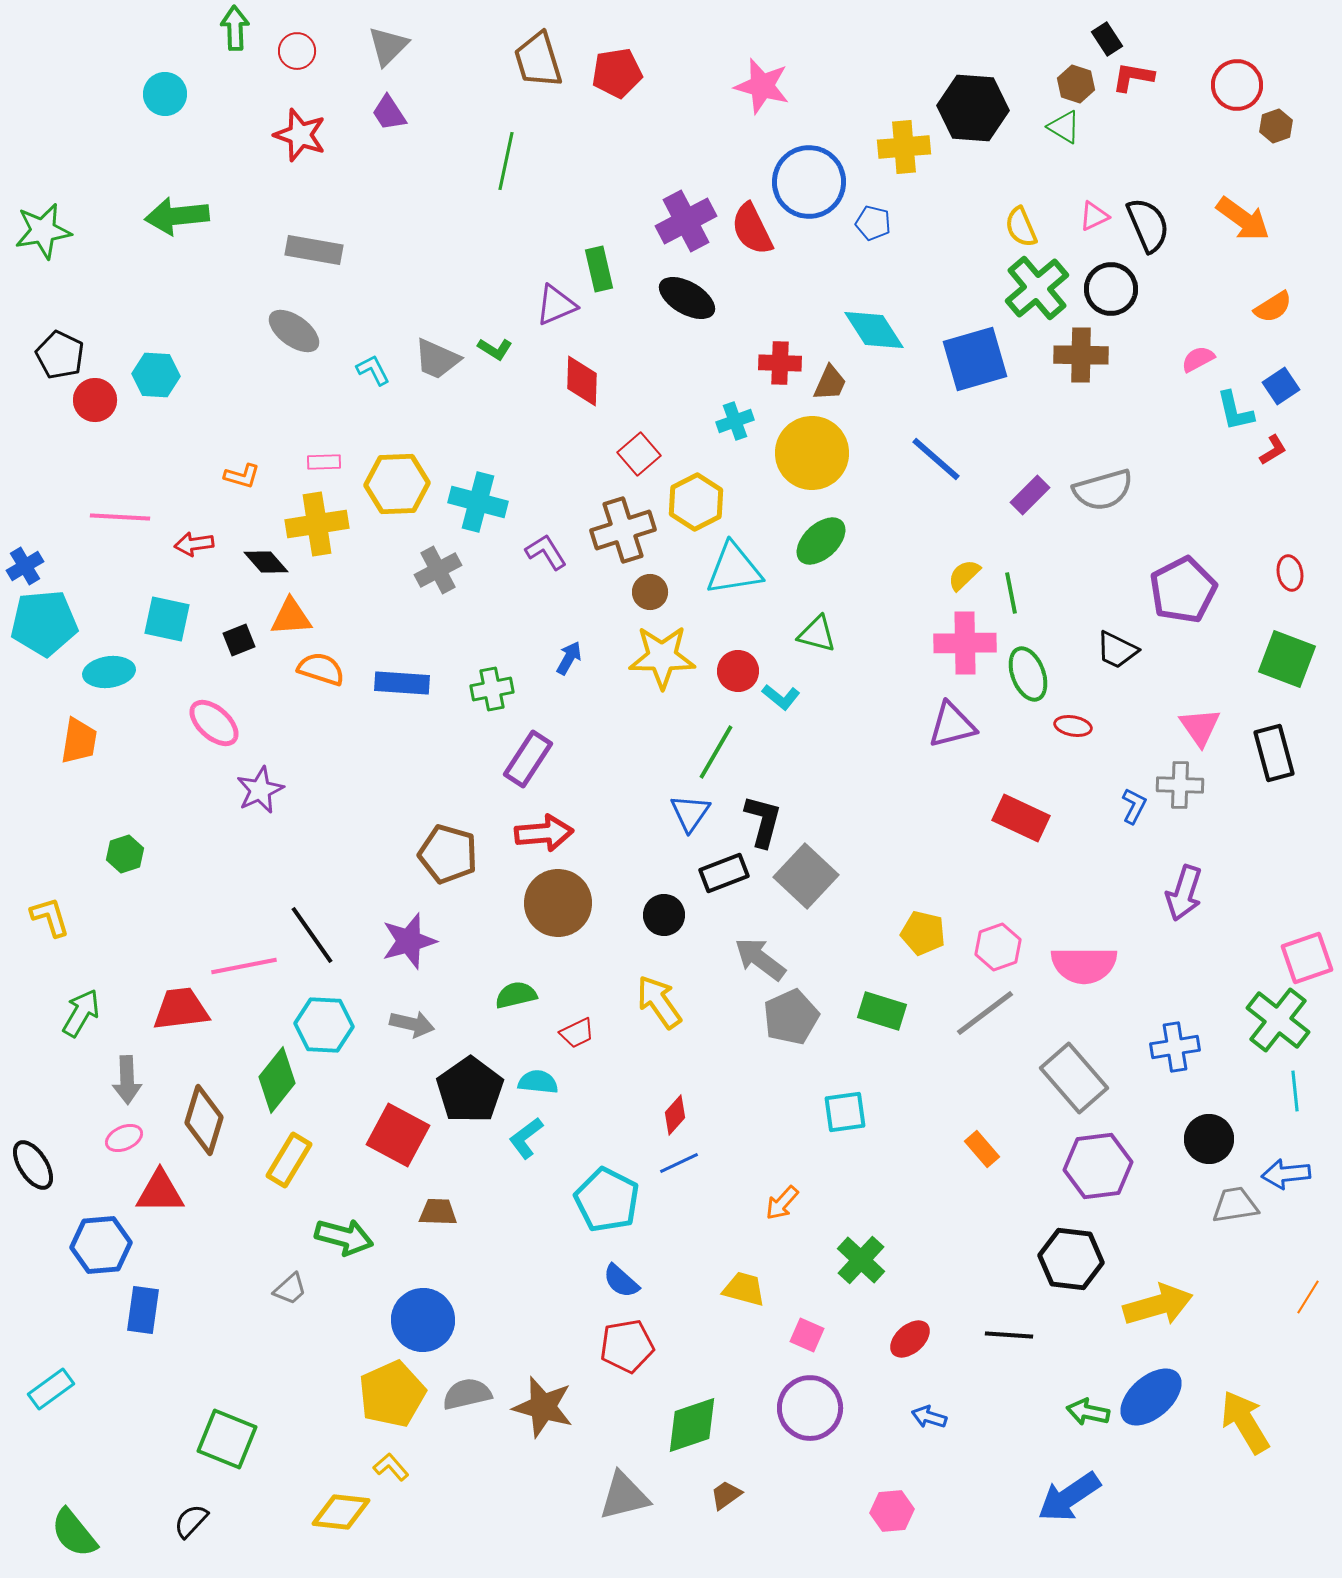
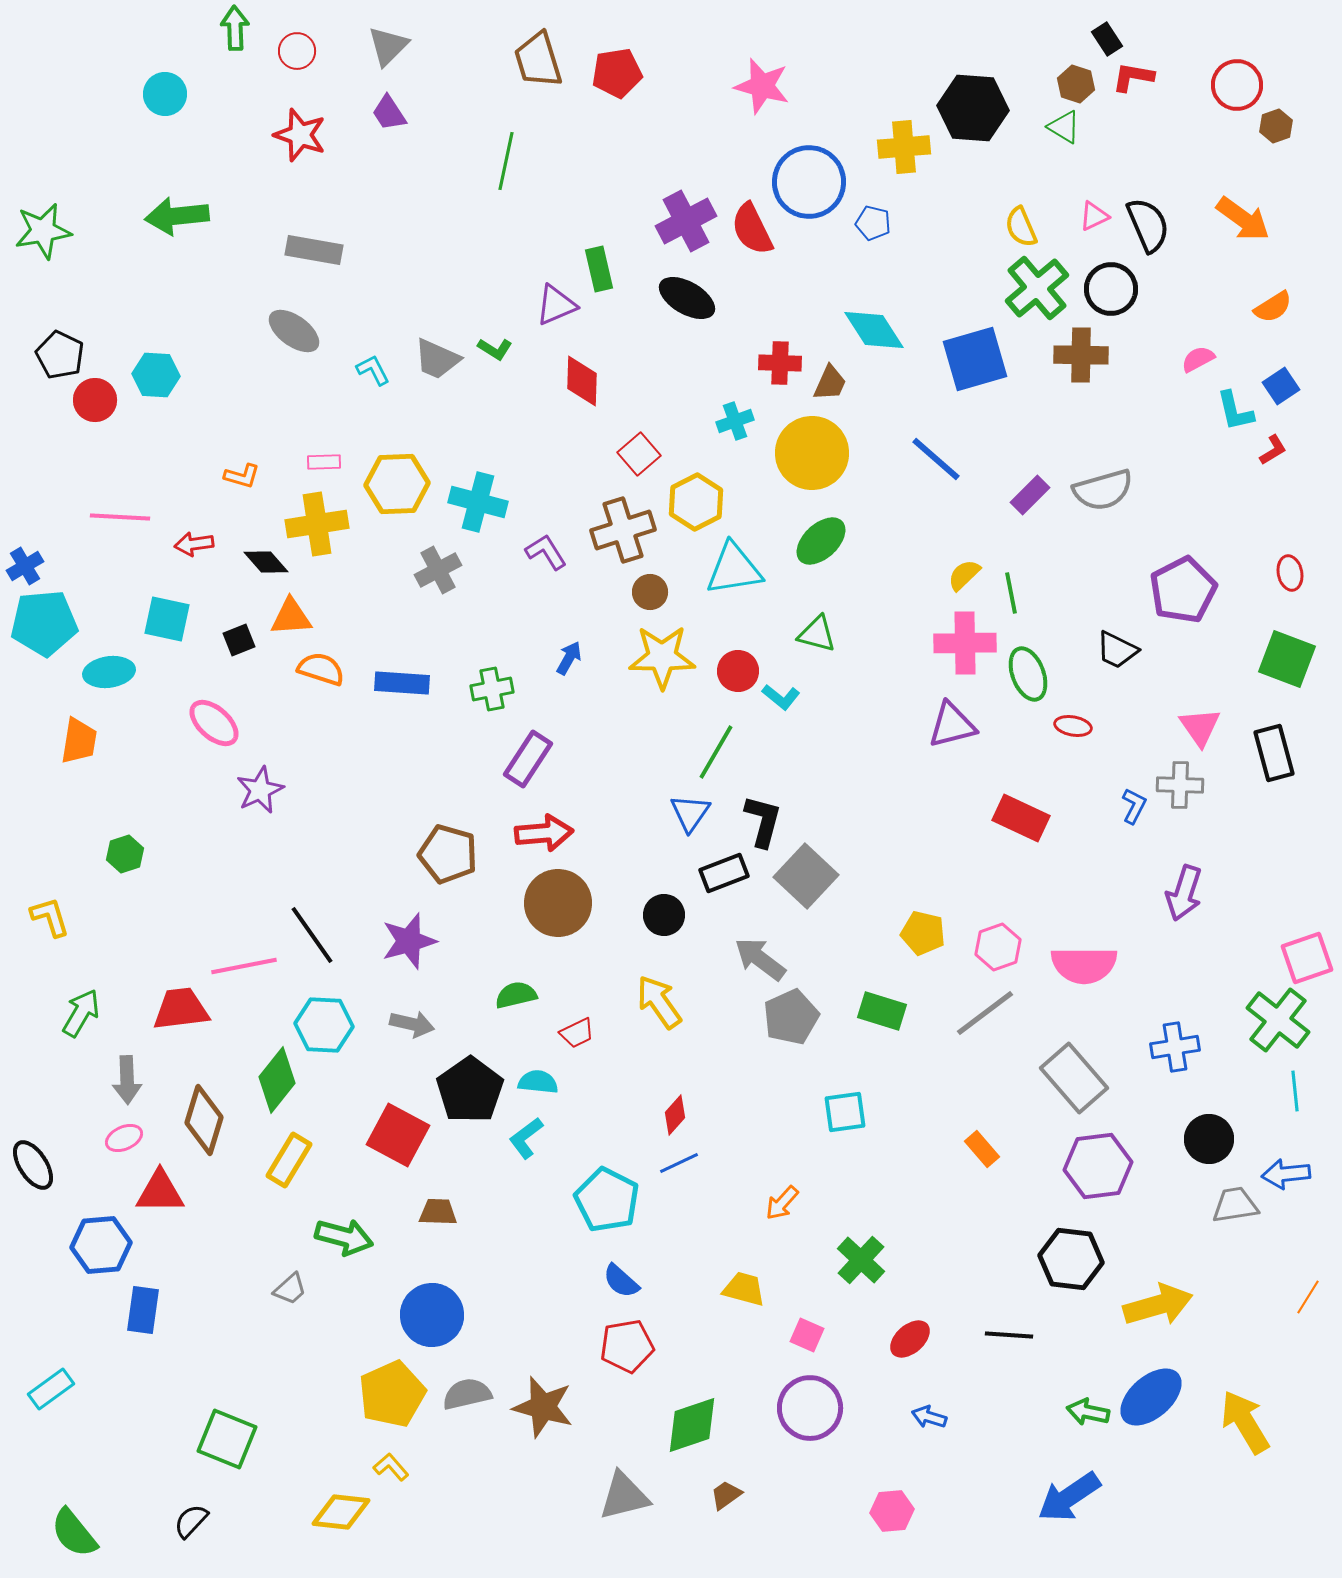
blue circle at (423, 1320): moved 9 px right, 5 px up
